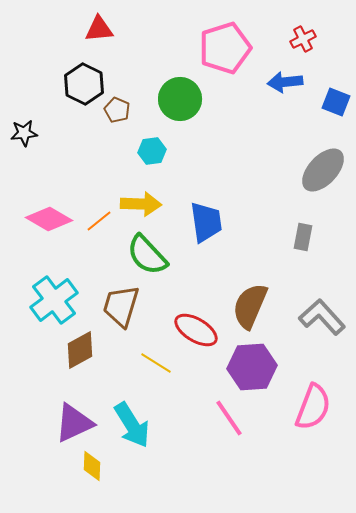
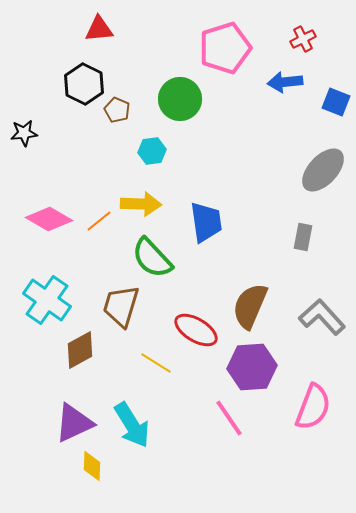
green semicircle: moved 5 px right, 3 px down
cyan cross: moved 7 px left; rotated 18 degrees counterclockwise
